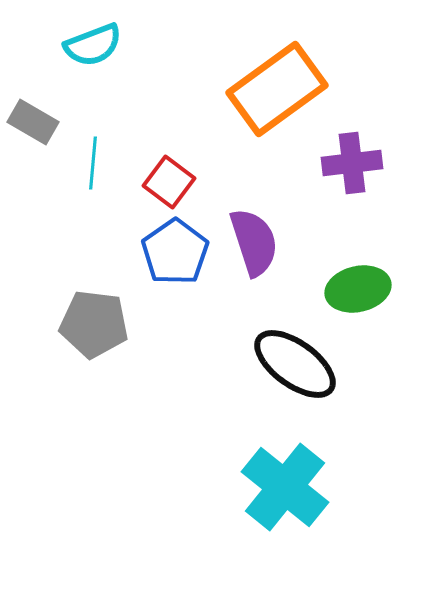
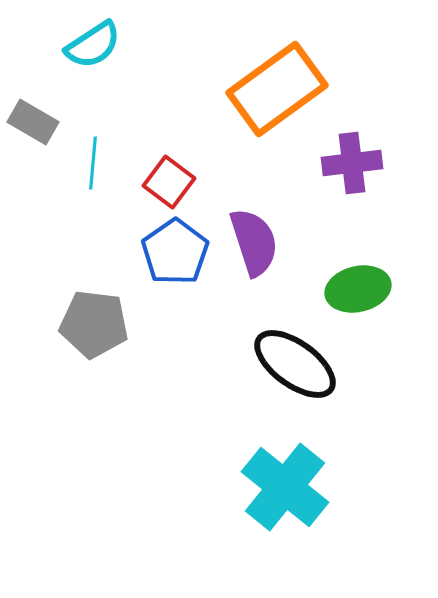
cyan semicircle: rotated 12 degrees counterclockwise
